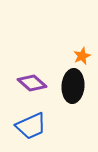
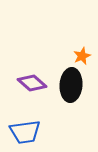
black ellipse: moved 2 px left, 1 px up
blue trapezoid: moved 6 px left, 6 px down; rotated 16 degrees clockwise
